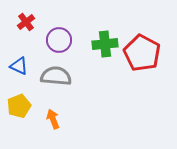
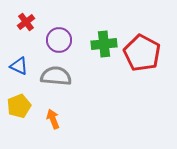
green cross: moved 1 px left
